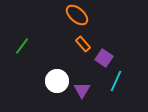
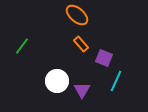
orange rectangle: moved 2 px left
purple square: rotated 12 degrees counterclockwise
